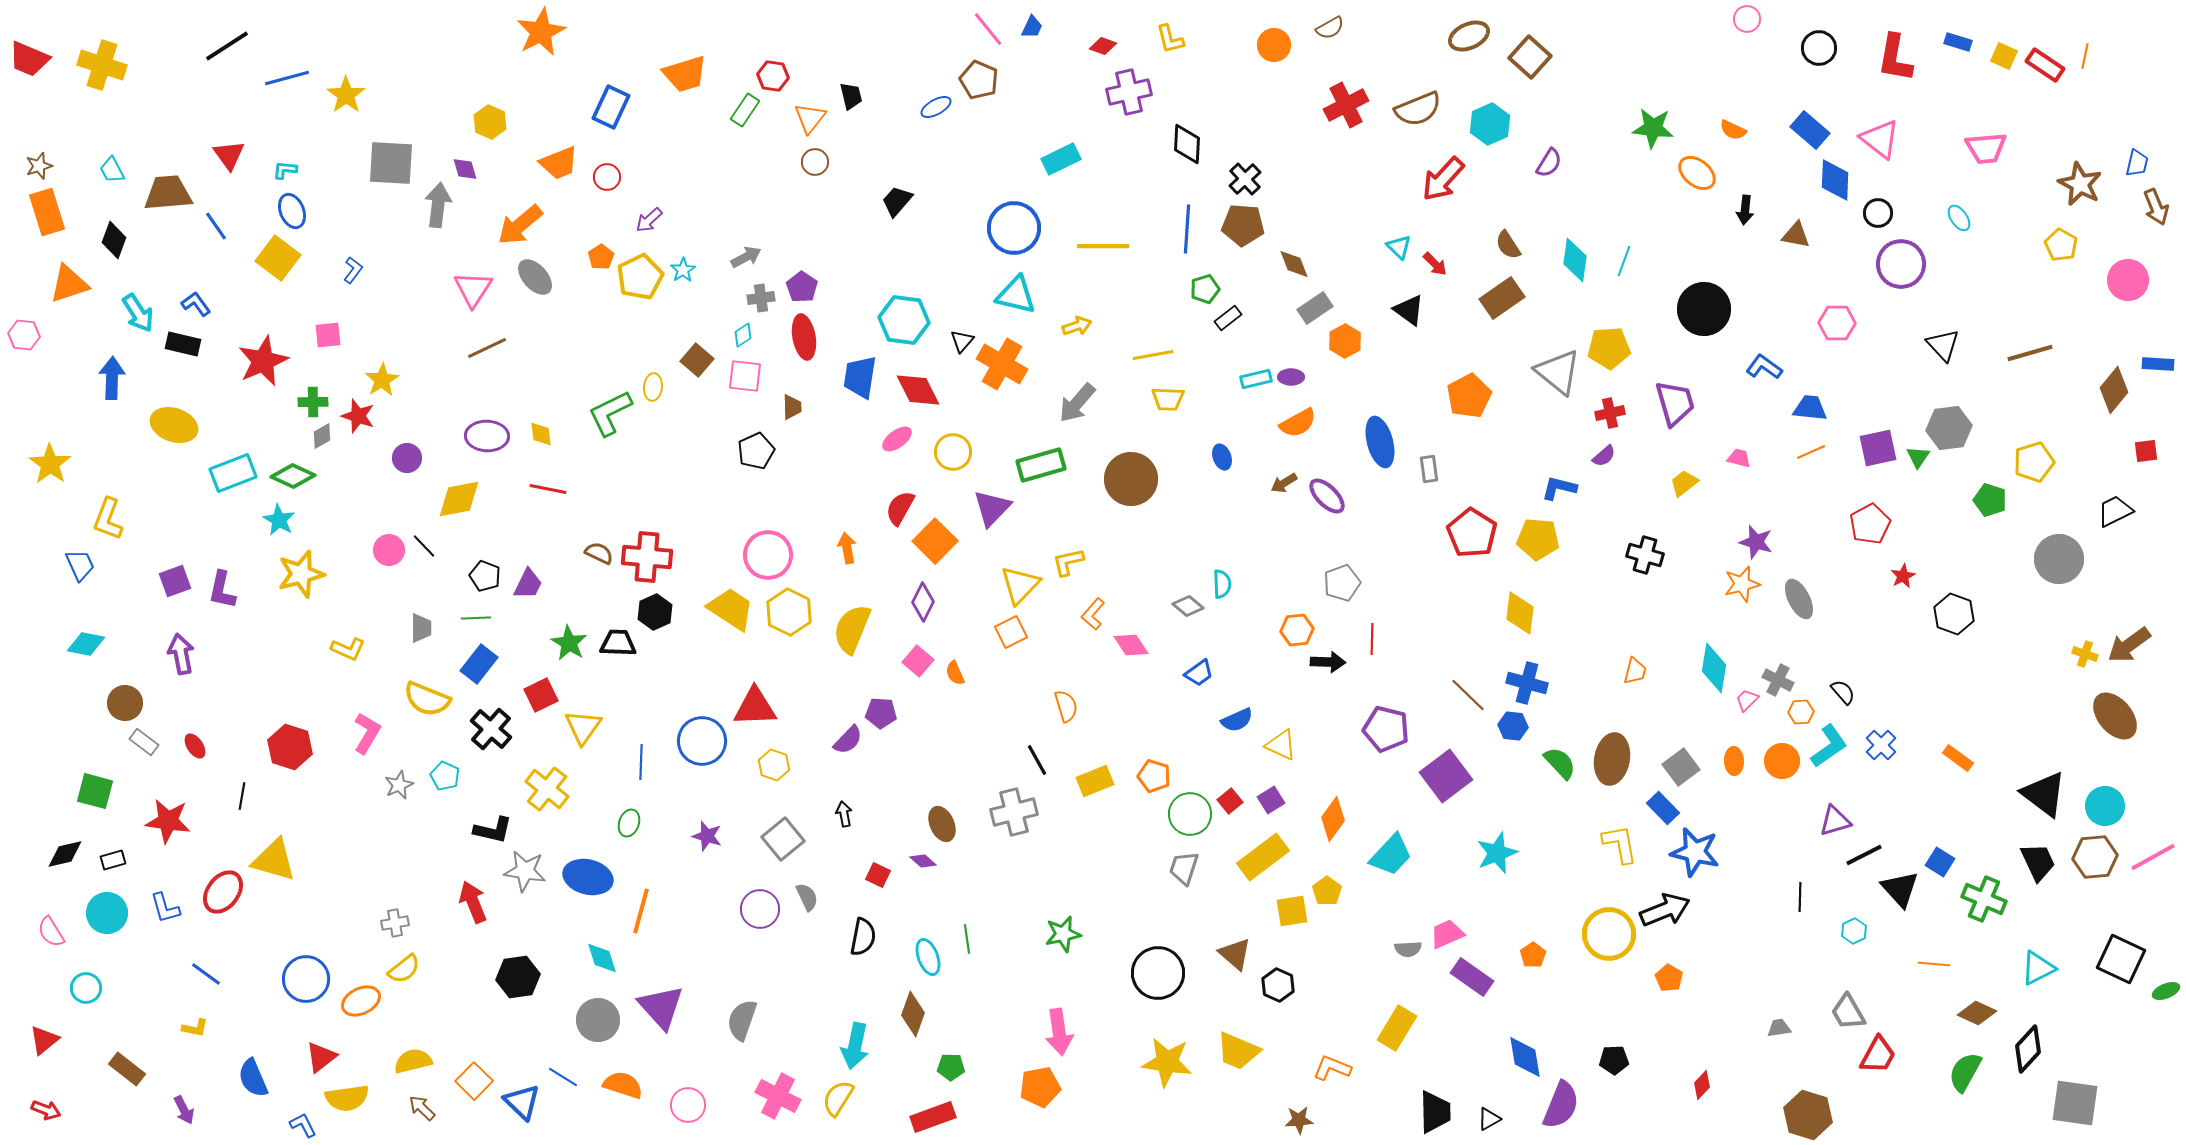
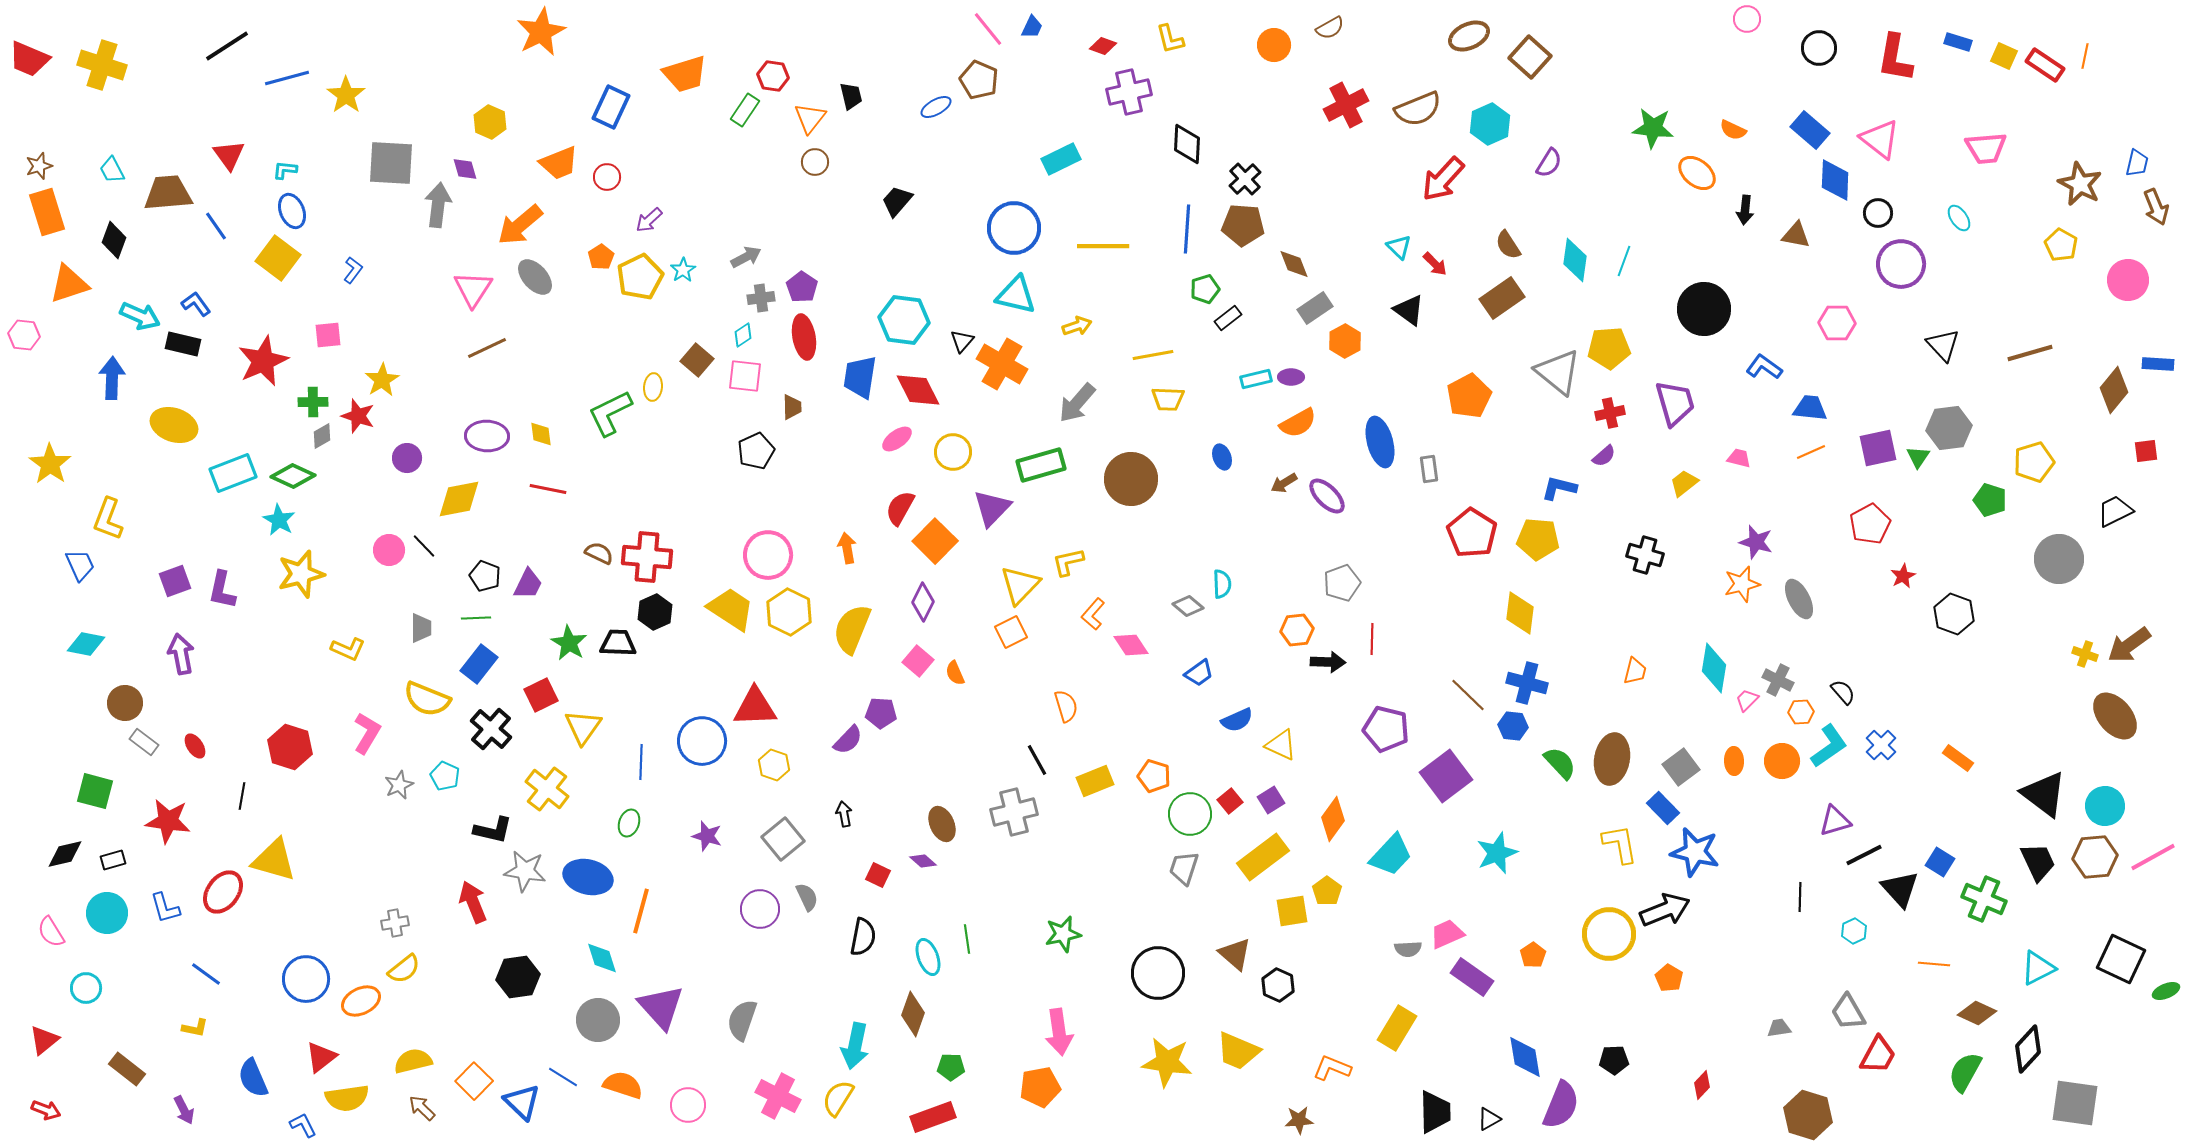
cyan arrow at (138, 313): moved 2 px right, 3 px down; rotated 33 degrees counterclockwise
